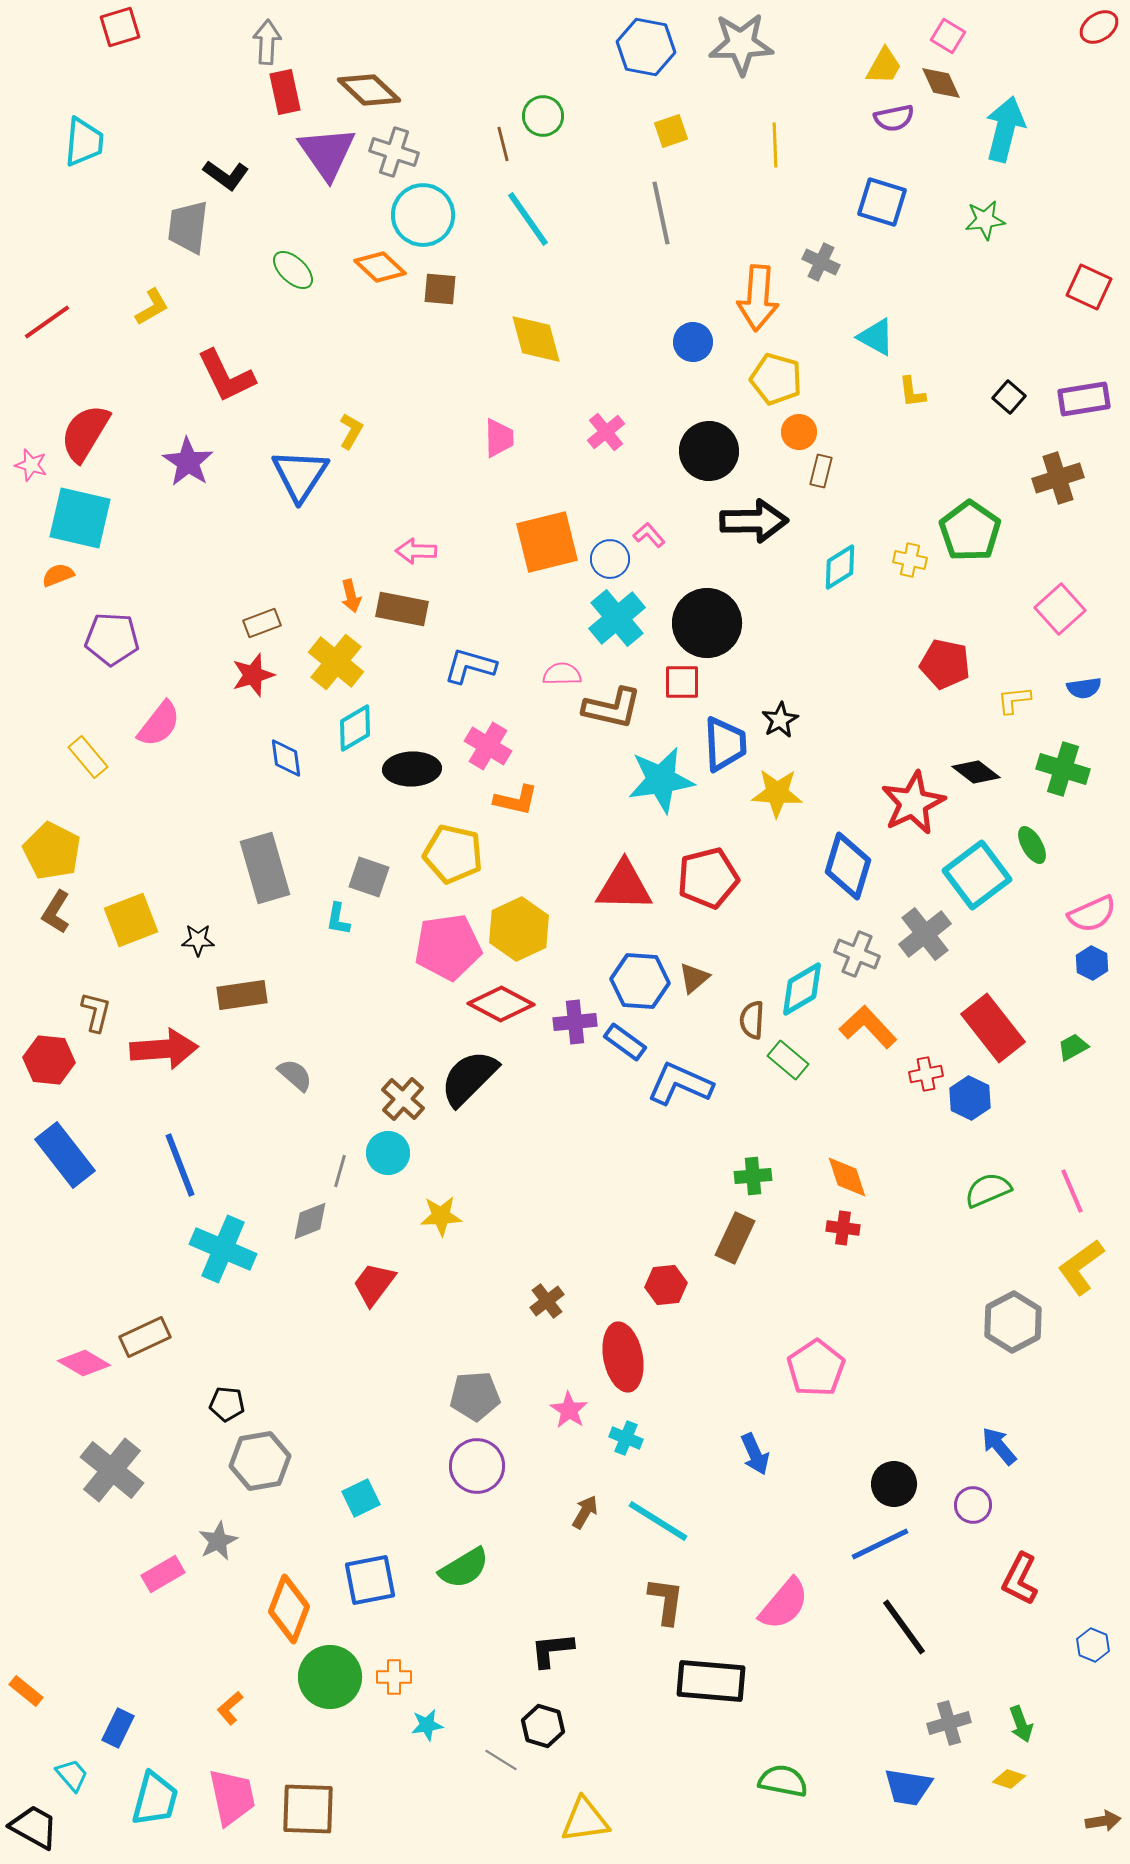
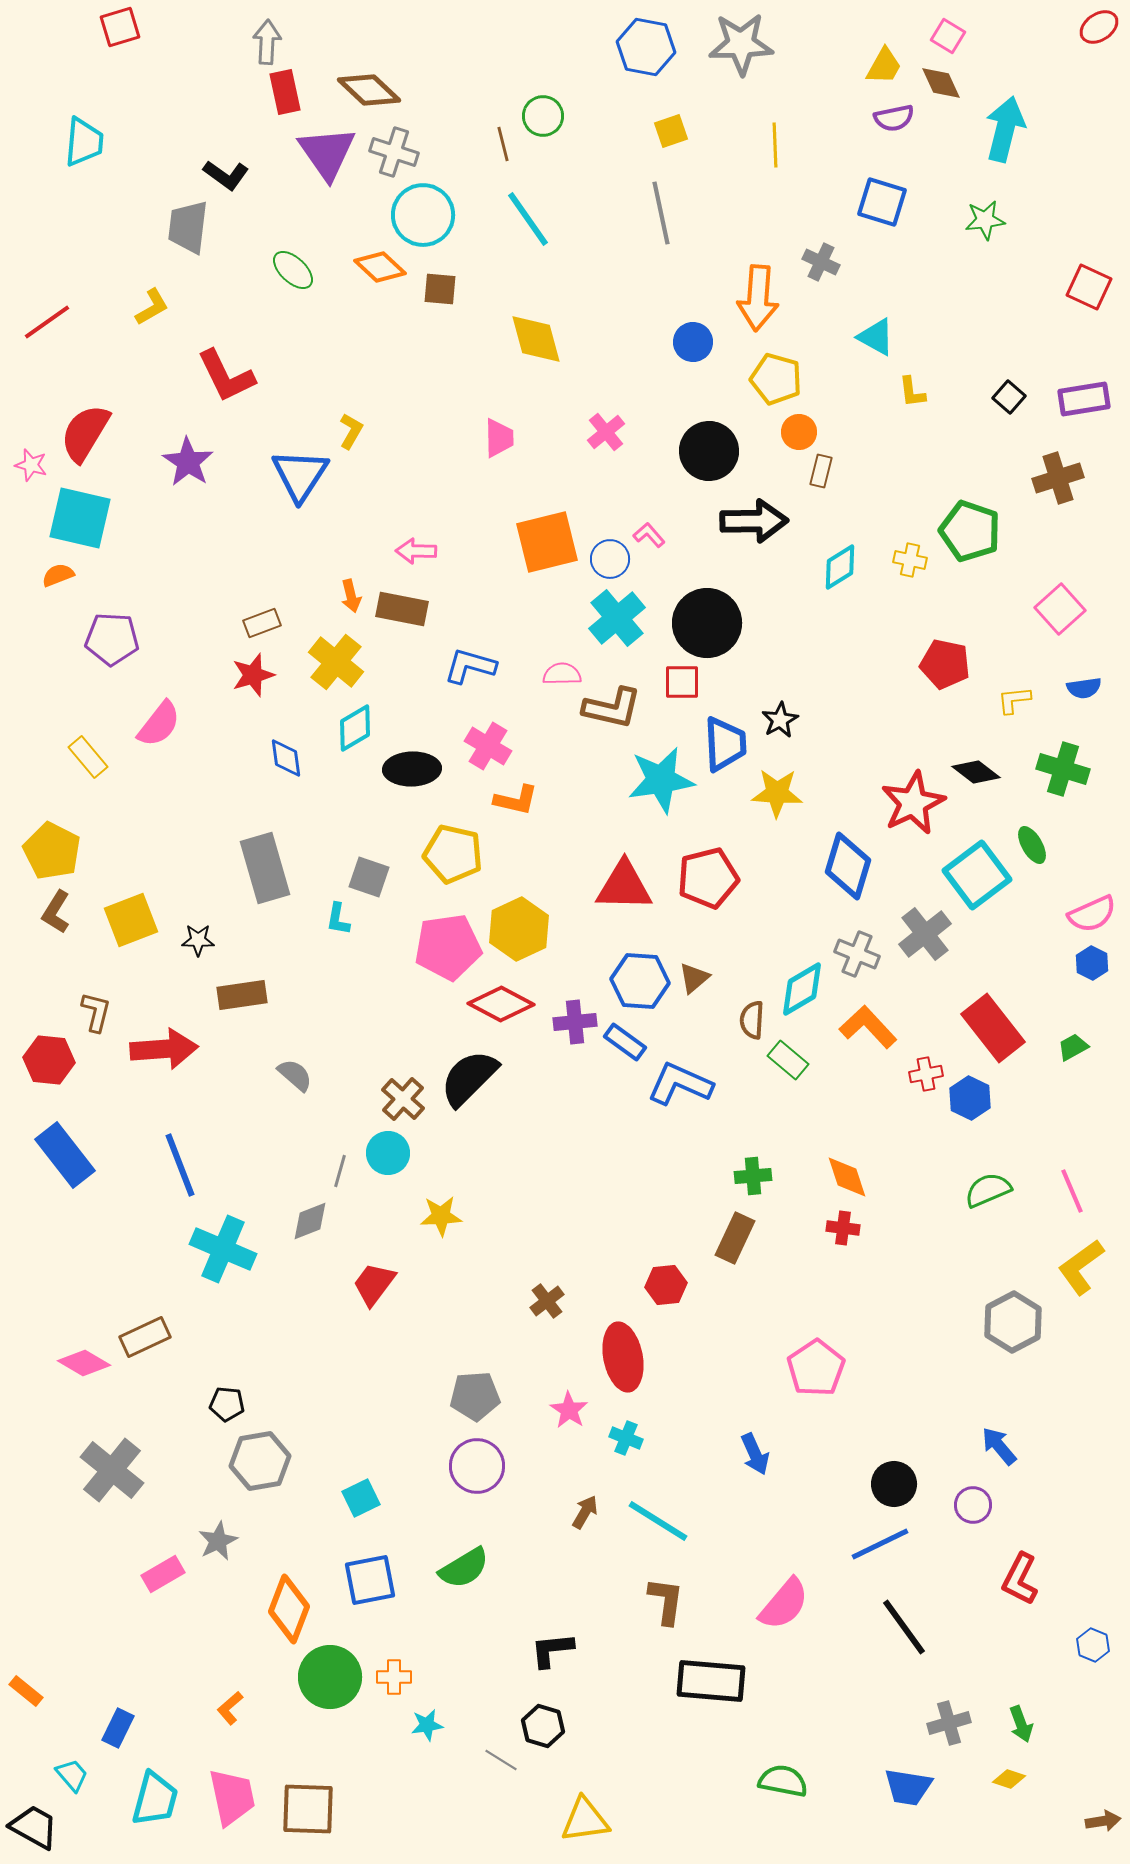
green pentagon at (970, 531): rotated 16 degrees counterclockwise
